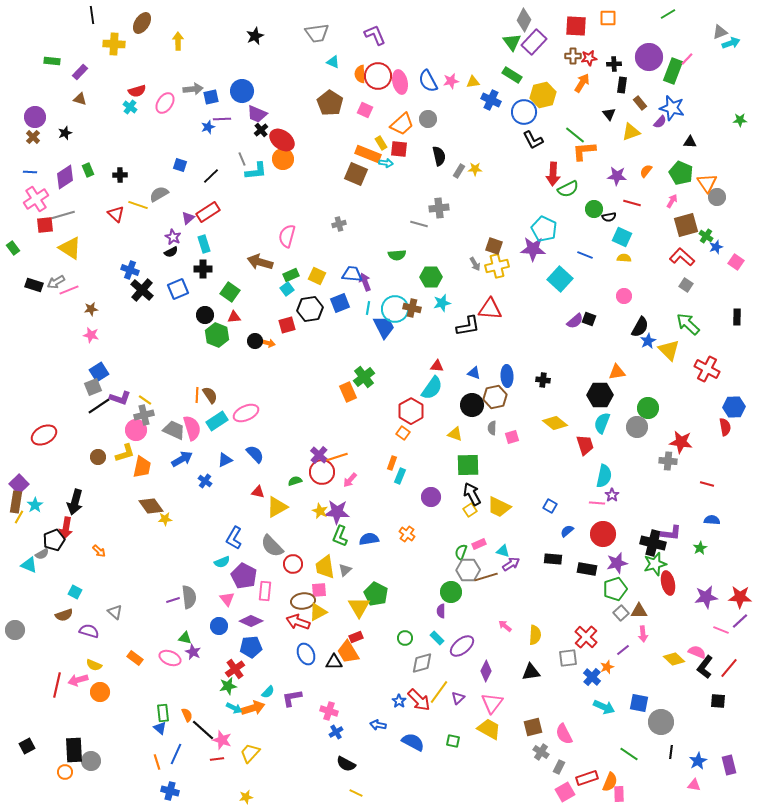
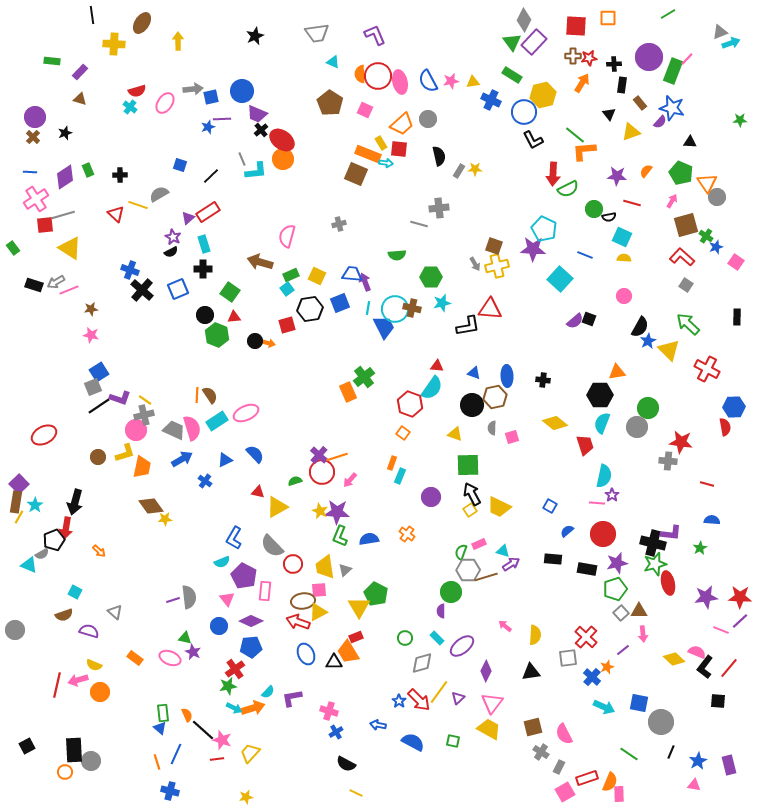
red hexagon at (411, 411): moved 1 px left, 7 px up; rotated 10 degrees counterclockwise
black line at (671, 752): rotated 16 degrees clockwise
